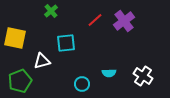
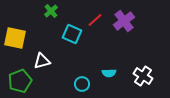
cyan square: moved 6 px right, 9 px up; rotated 30 degrees clockwise
